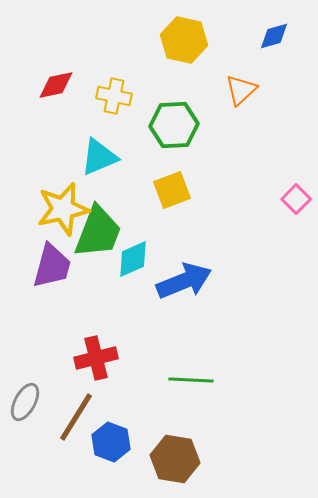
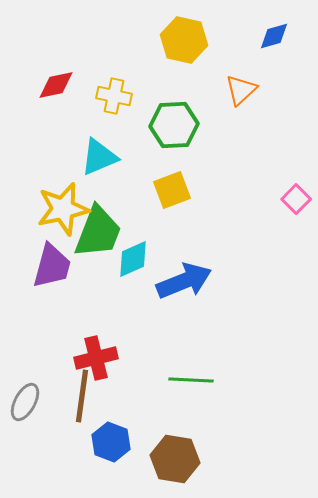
brown line: moved 6 px right, 21 px up; rotated 24 degrees counterclockwise
